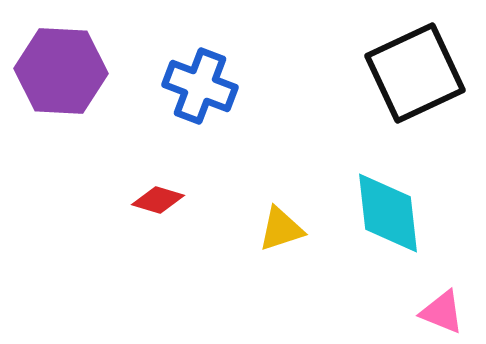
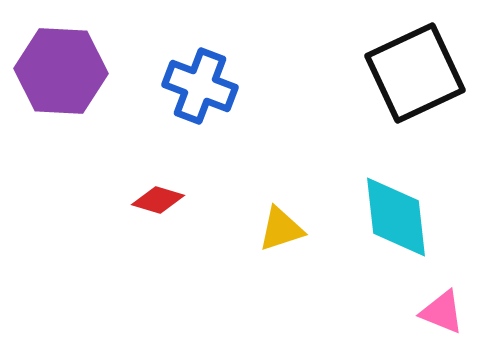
cyan diamond: moved 8 px right, 4 px down
